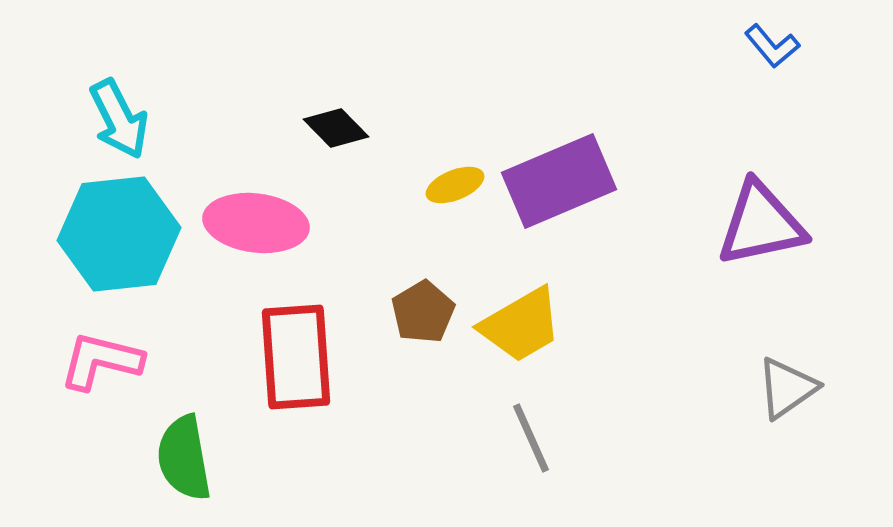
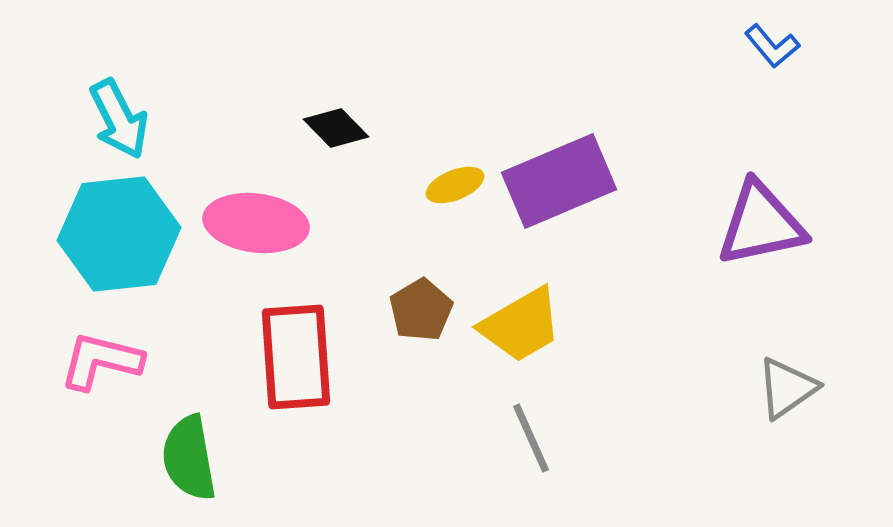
brown pentagon: moved 2 px left, 2 px up
green semicircle: moved 5 px right
